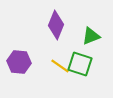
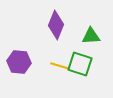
green triangle: rotated 18 degrees clockwise
yellow line: rotated 18 degrees counterclockwise
